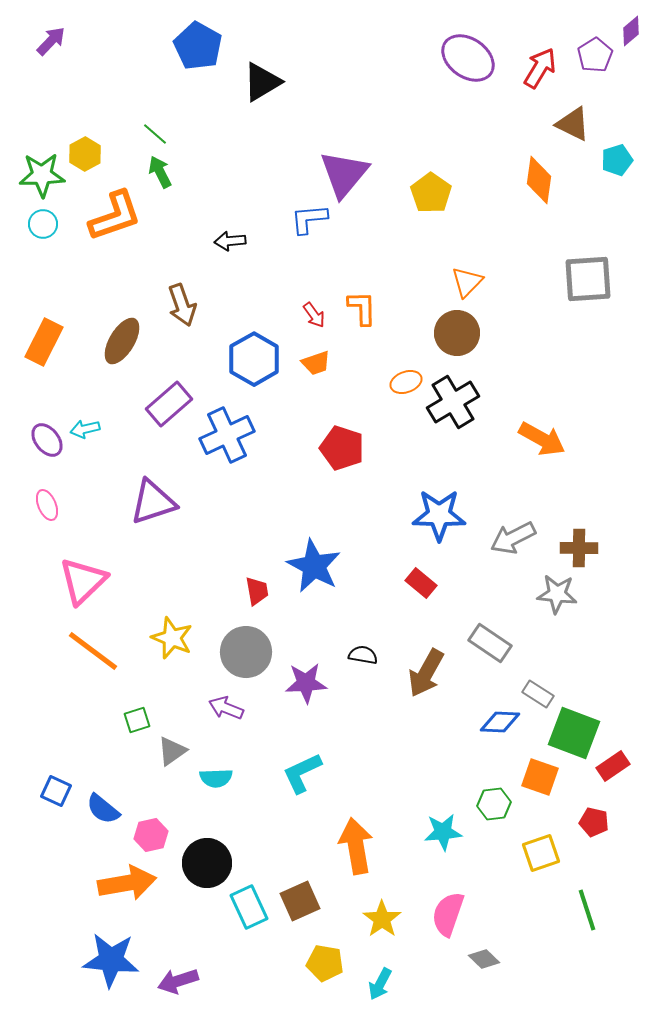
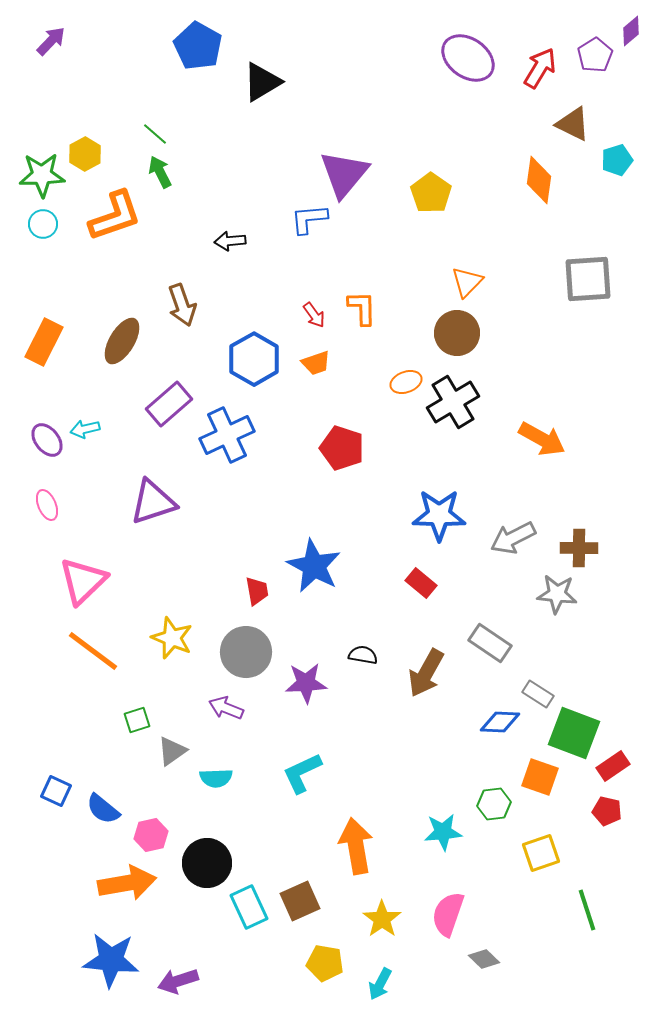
red pentagon at (594, 822): moved 13 px right, 11 px up
